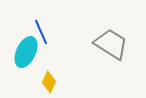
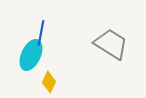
blue line: moved 1 px down; rotated 35 degrees clockwise
cyan ellipse: moved 5 px right, 3 px down
